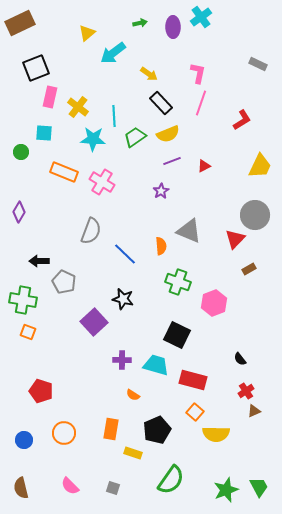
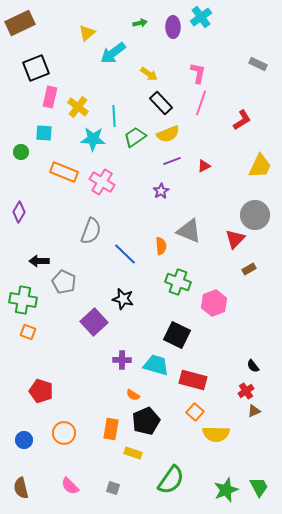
black semicircle at (240, 359): moved 13 px right, 7 px down
black pentagon at (157, 430): moved 11 px left, 9 px up
